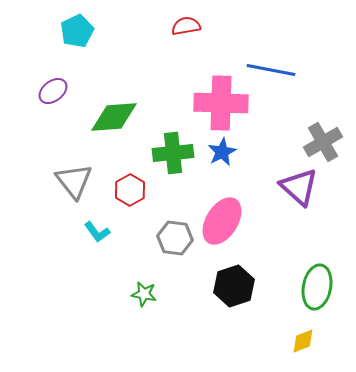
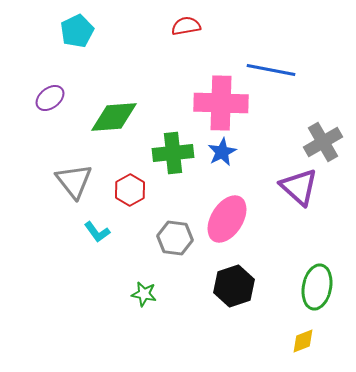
purple ellipse: moved 3 px left, 7 px down
pink ellipse: moved 5 px right, 2 px up
